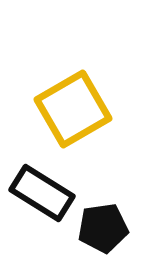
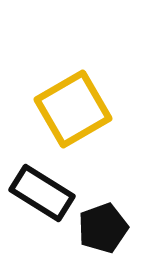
black pentagon: rotated 12 degrees counterclockwise
